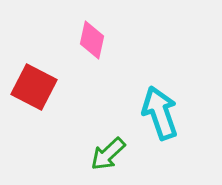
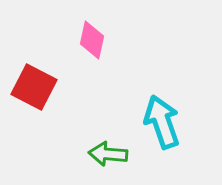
cyan arrow: moved 2 px right, 9 px down
green arrow: rotated 48 degrees clockwise
